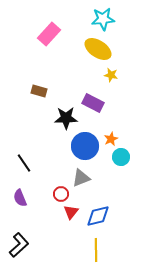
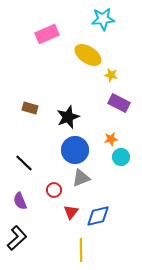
pink rectangle: moved 2 px left; rotated 25 degrees clockwise
yellow ellipse: moved 10 px left, 6 px down
brown rectangle: moved 9 px left, 17 px down
purple rectangle: moved 26 px right
black star: moved 2 px right, 1 px up; rotated 20 degrees counterclockwise
orange star: rotated 16 degrees clockwise
blue circle: moved 10 px left, 4 px down
black line: rotated 12 degrees counterclockwise
red circle: moved 7 px left, 4 px up
purple semicircle: moved 3 px down
black L-shape: moved 2 px left, 7 px up
yellow line: moved 15 px left
